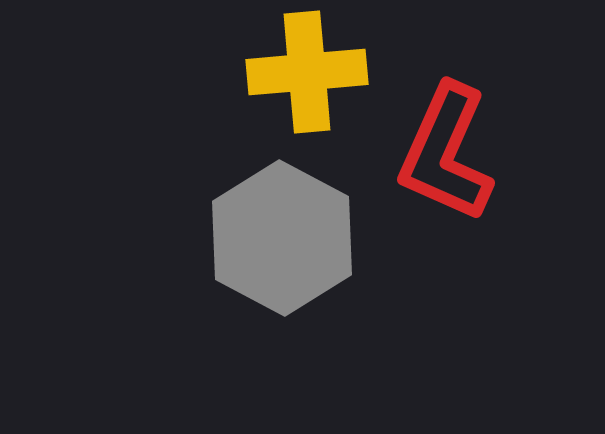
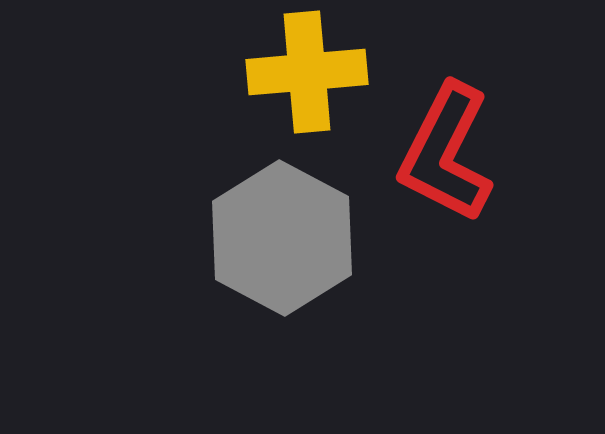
red L-shape: rotated 3 degrees clockwise
